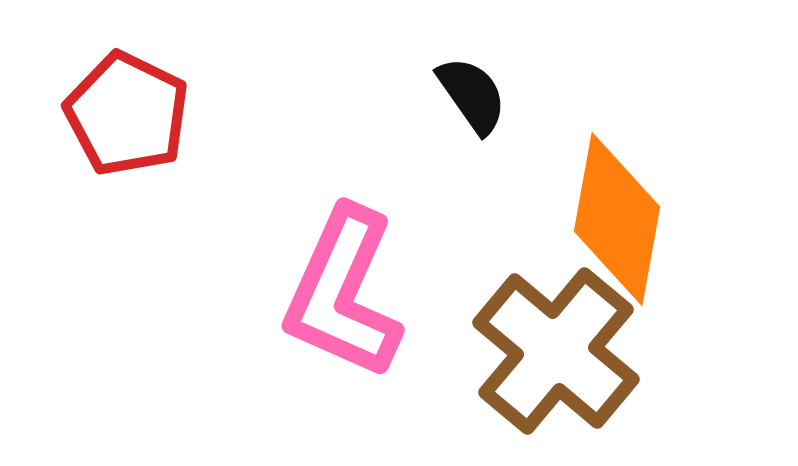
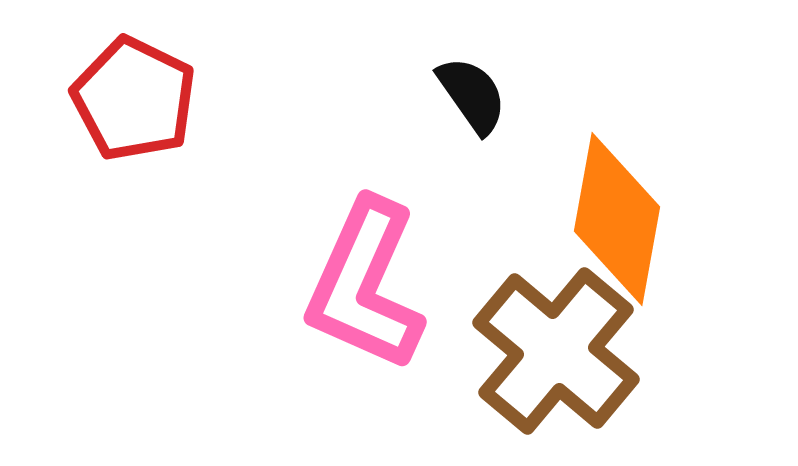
red pentagon: moved 7 px right, 15 px up
pink L-shape: moved 22 px right, 8 px up
